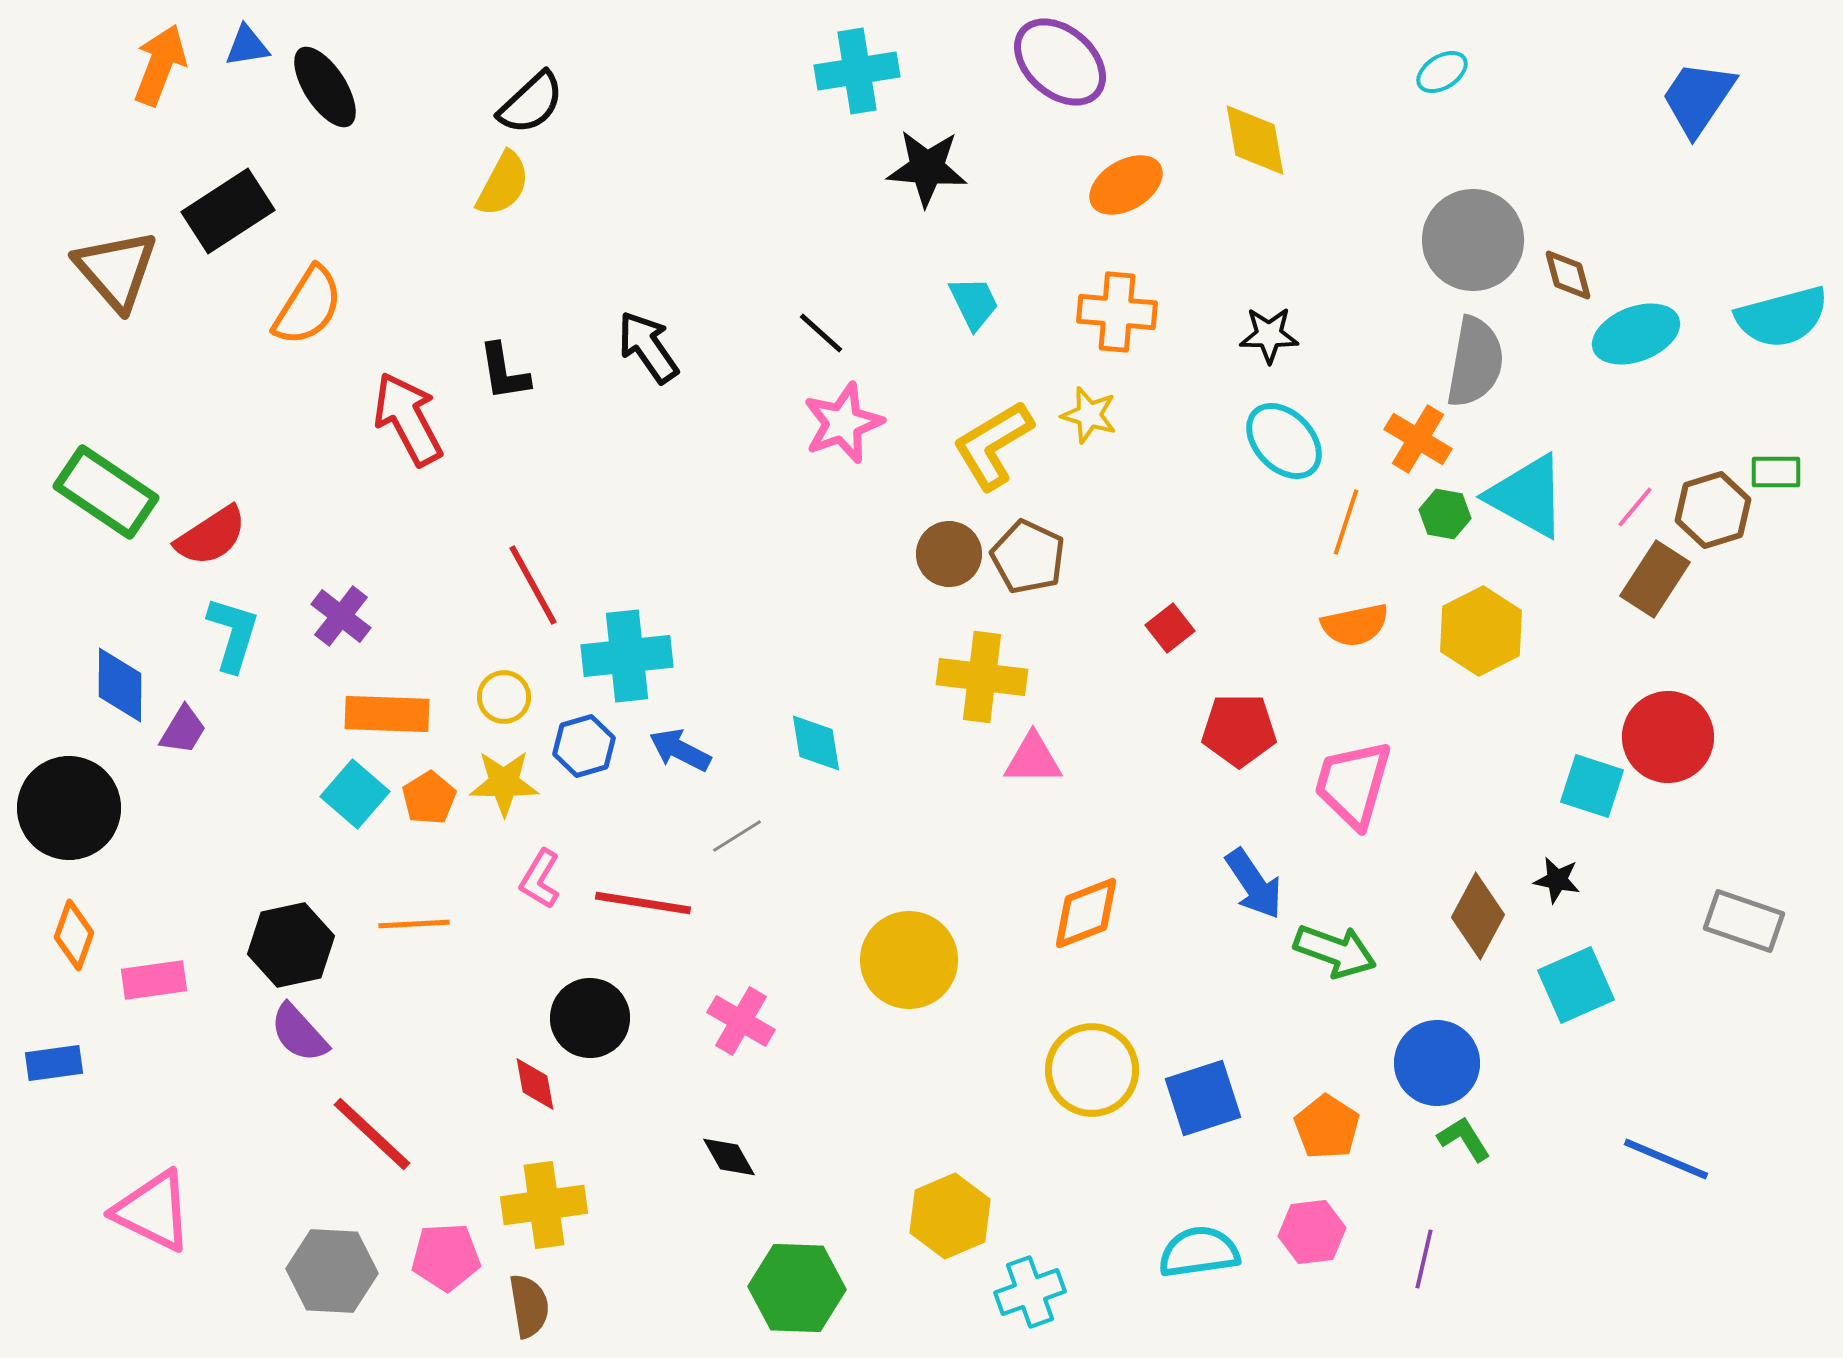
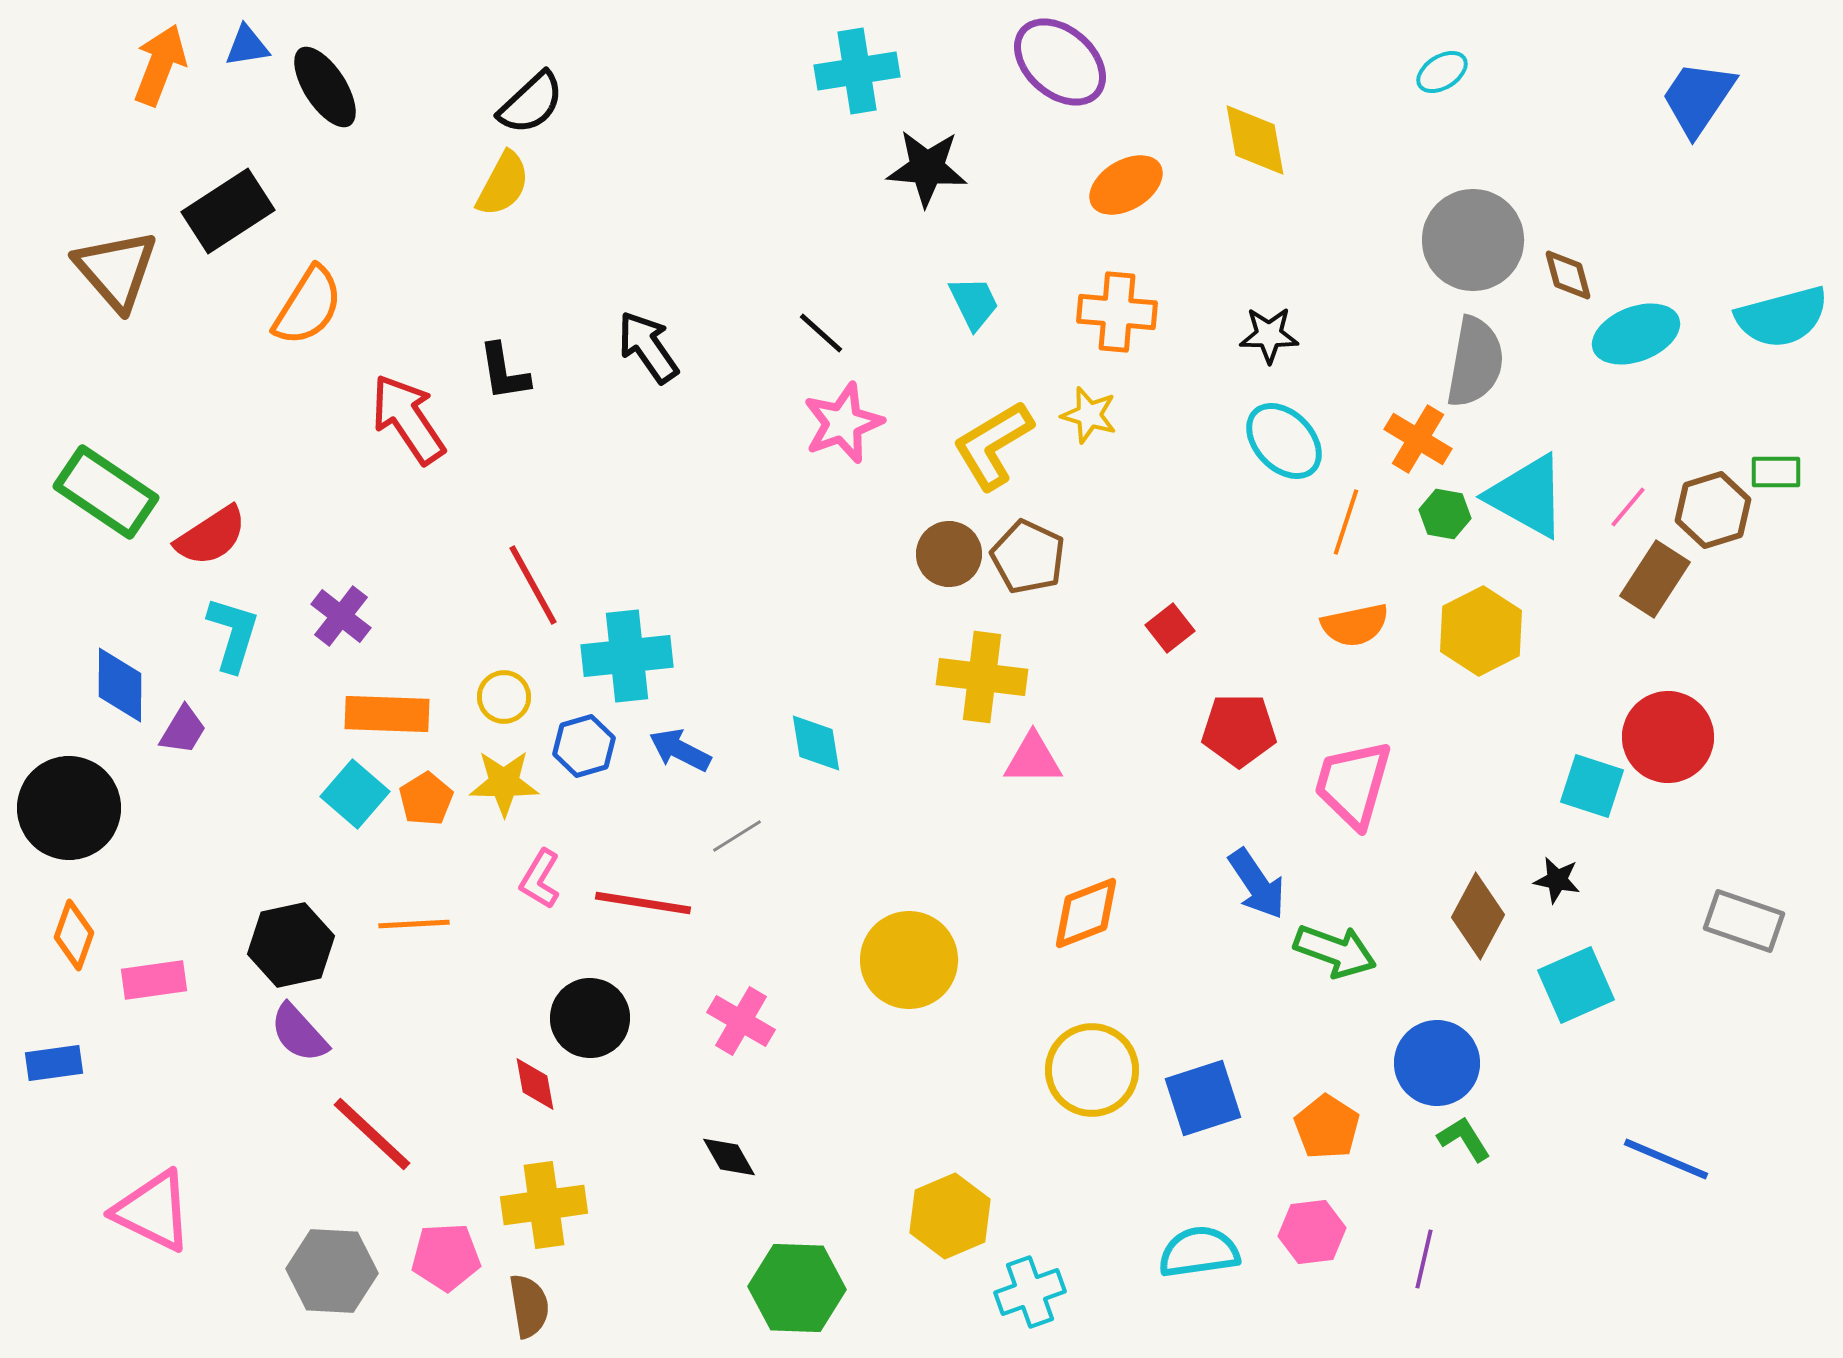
red arrow at (408, 419): rotated 6 degrees counterclockwise
pink line at (1635, 507): moved 7 px left
orange pentagon at (429, 798): moved 3 px left, 1 px down
blue arrow at (1254, 884): moved 3 px right
